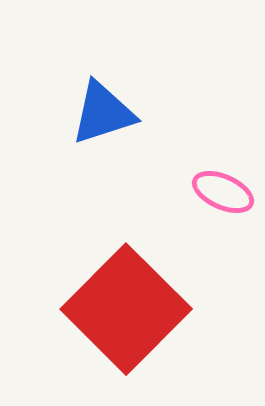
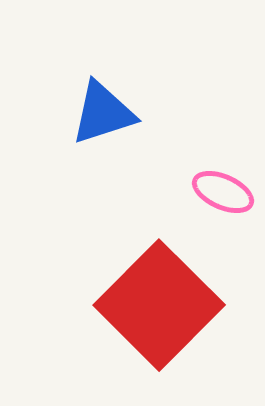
red square: moved 33 px right, 4 px up
